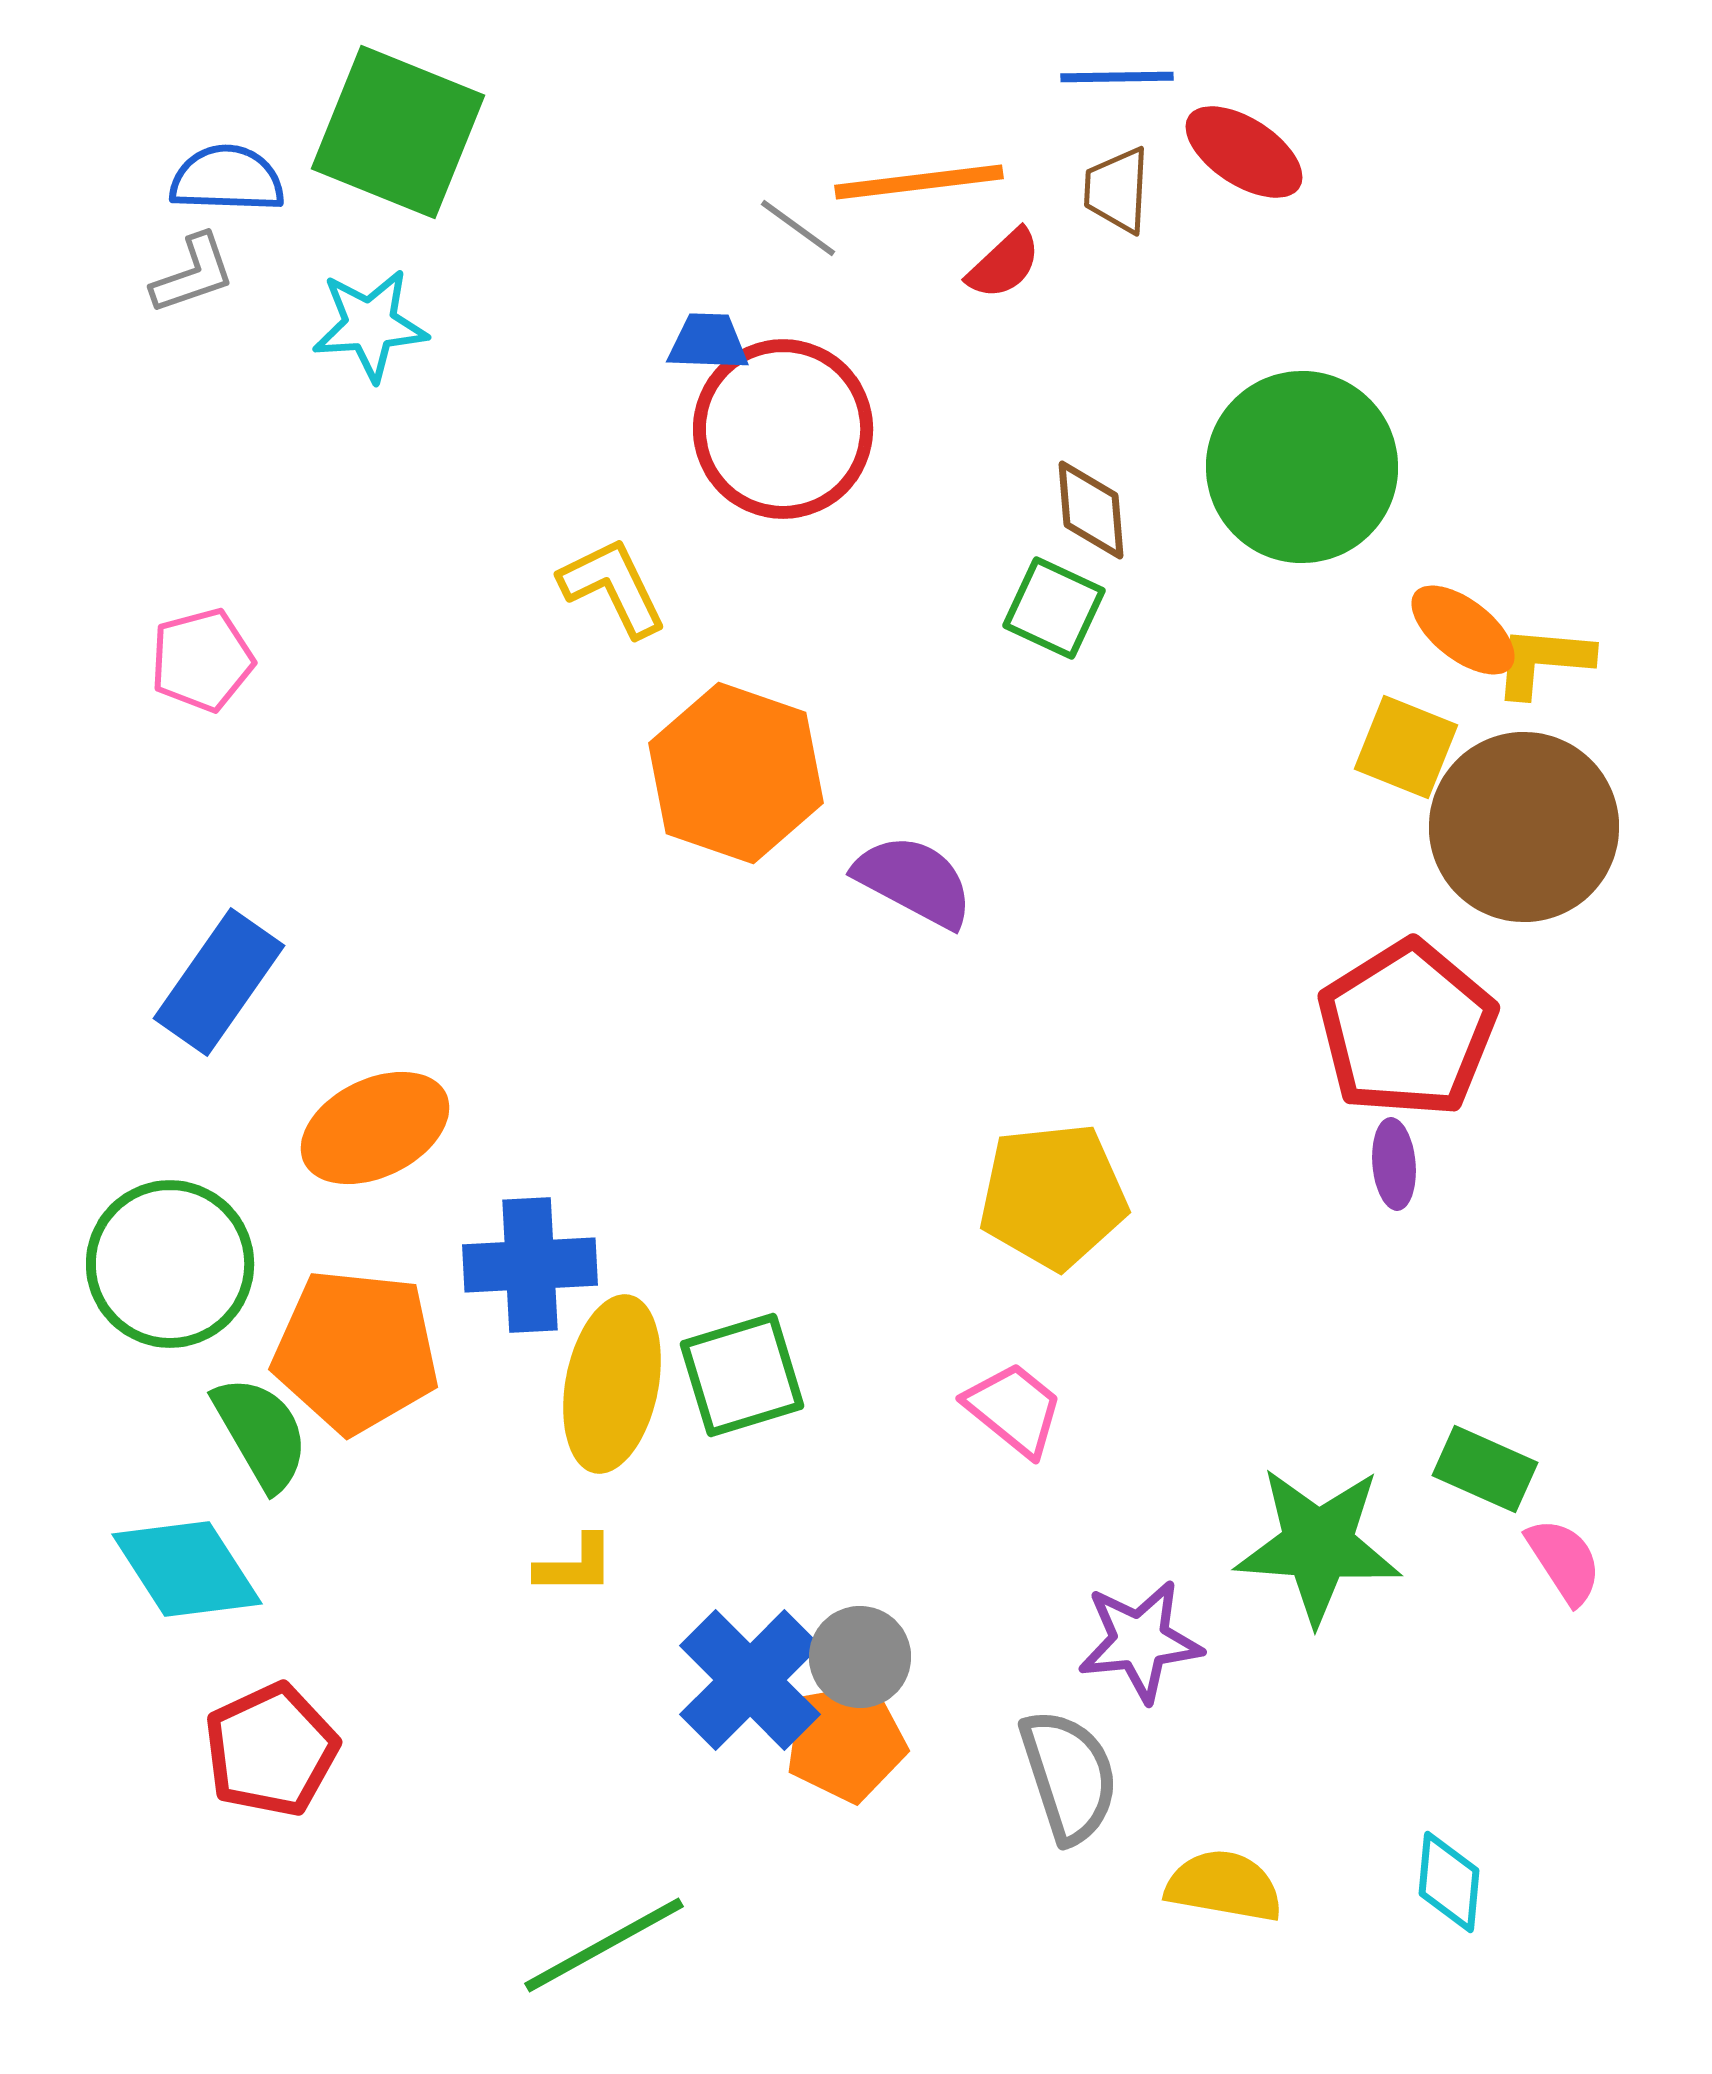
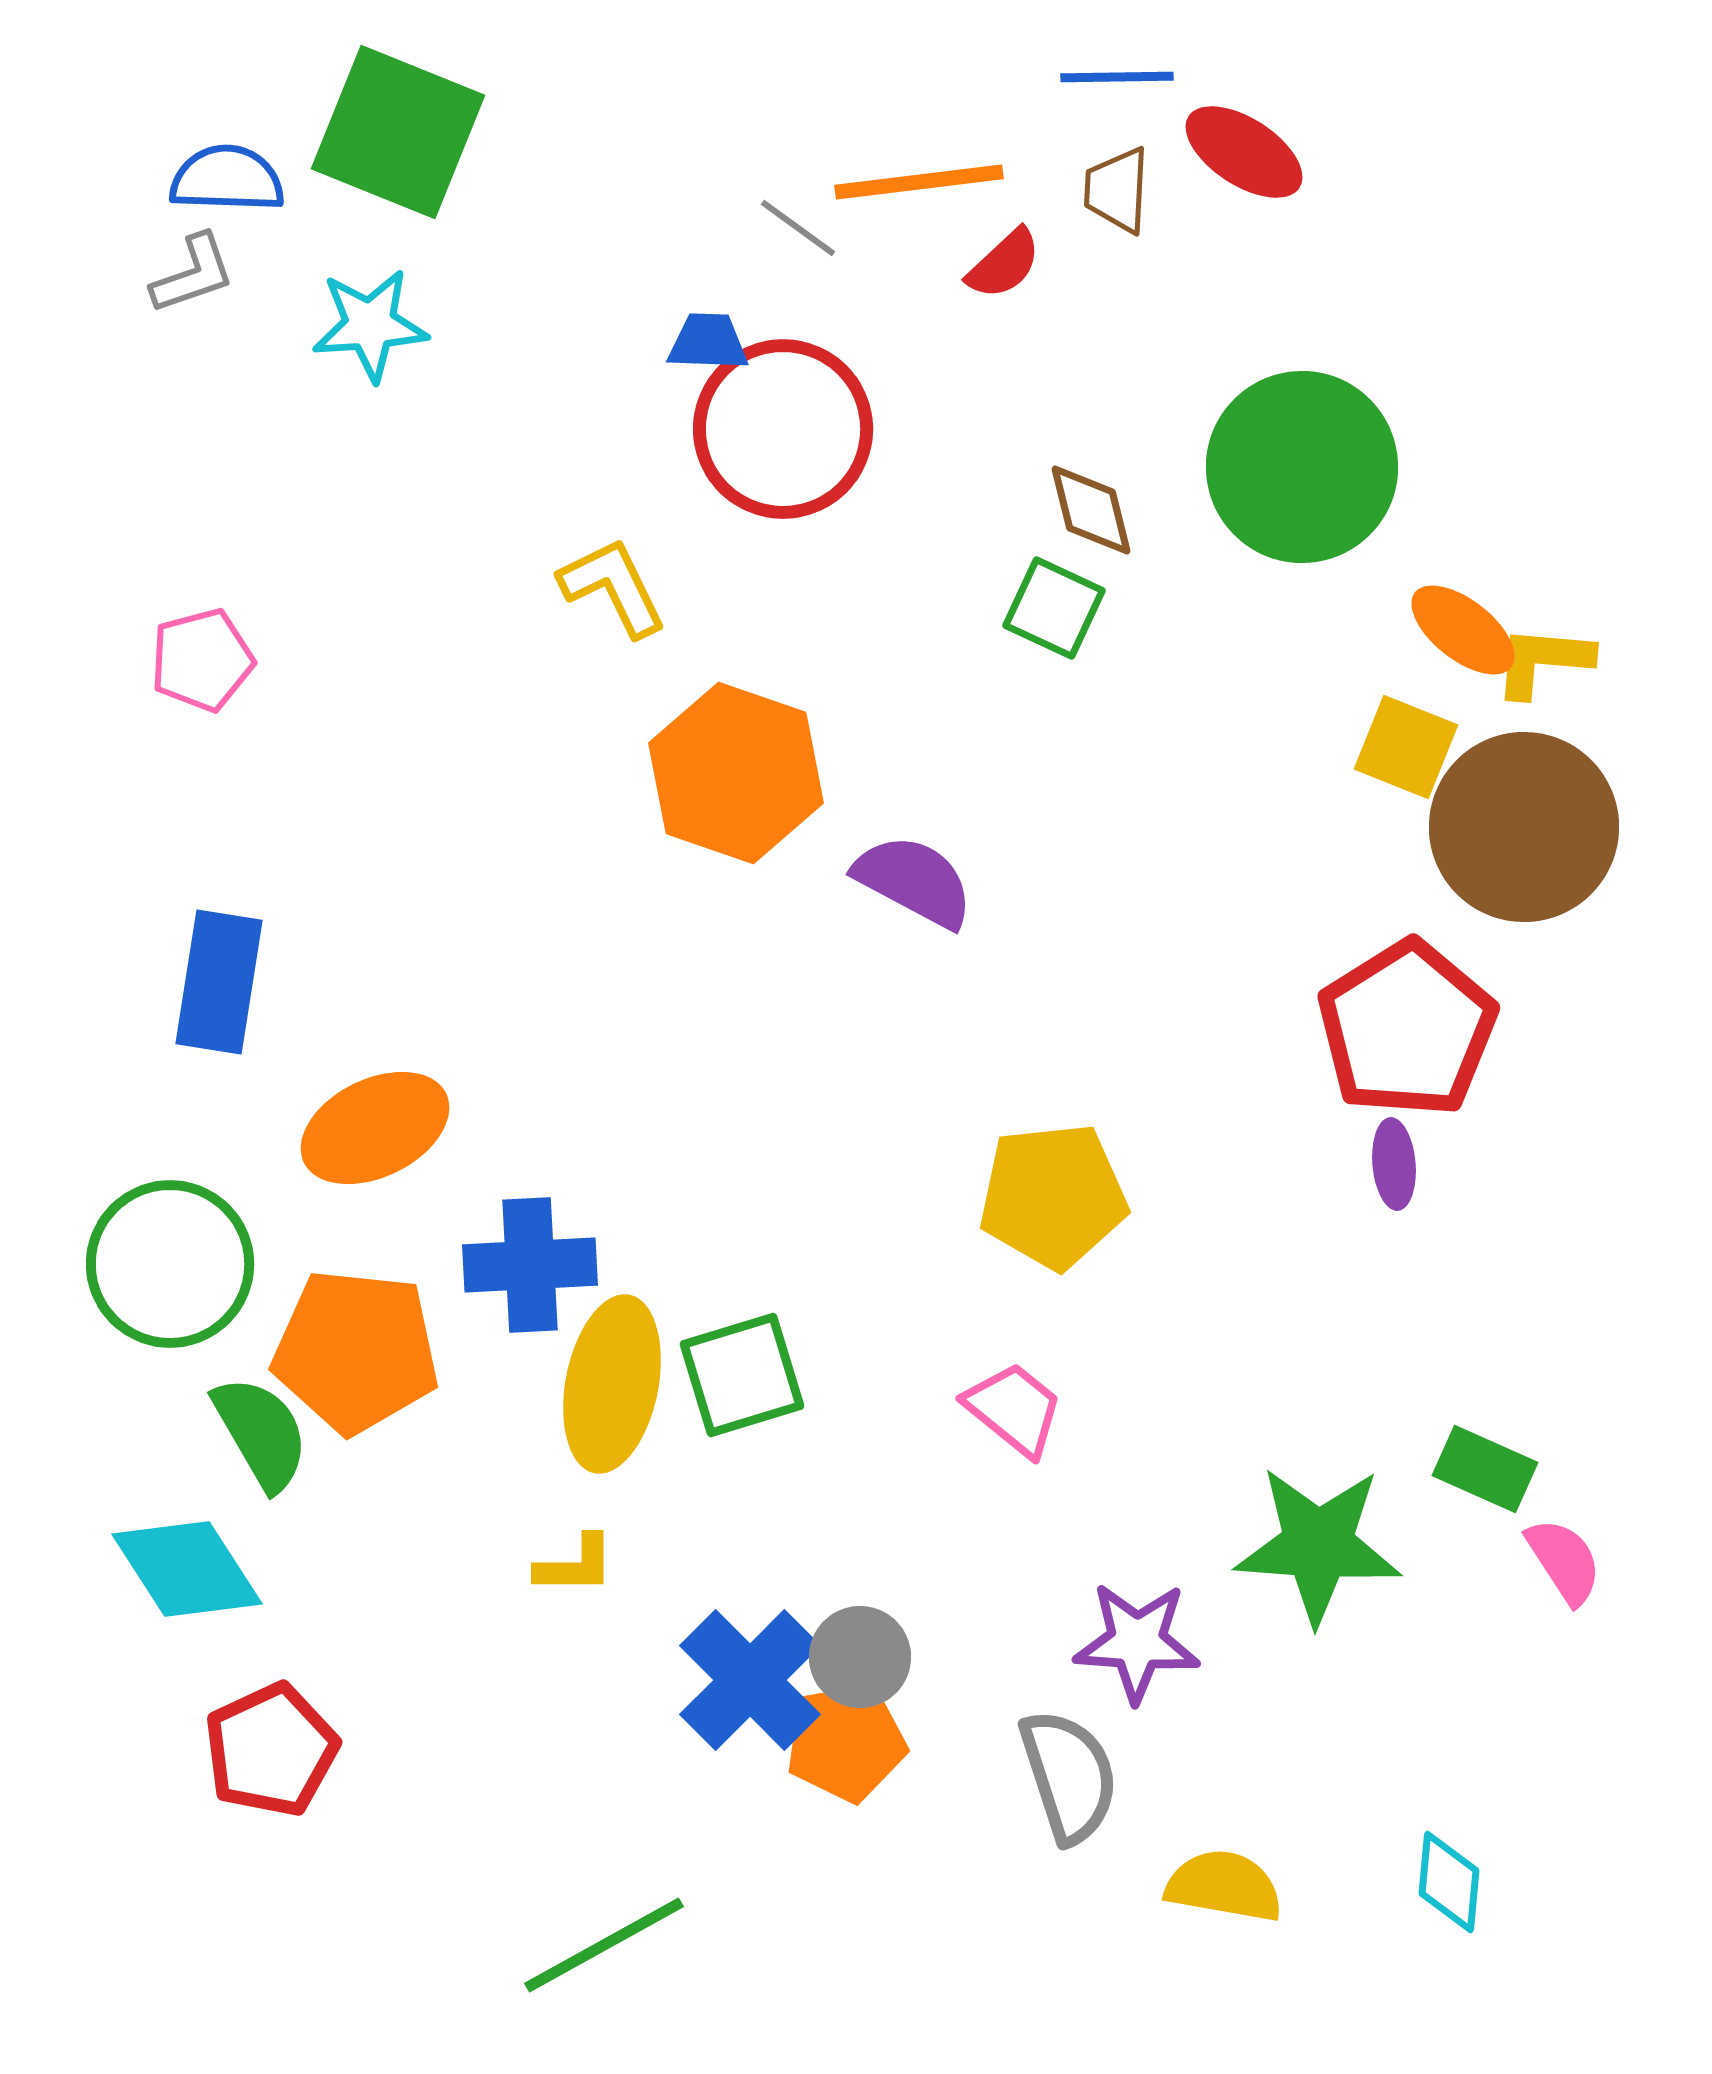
brown diamond at (1091, 510): rotated 9 degrees counterclockwise
blue rectangle at (219, 982): rotated 26 degrees counterclockwise
purple star at (1140, 1641): moved 3 px left, 1 px down; rotated 10 degrees clockwise
